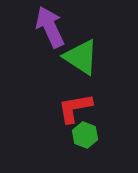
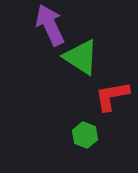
purple arrow: moved 2 px up
red L-shape: moved 37 px right, 12 px up
